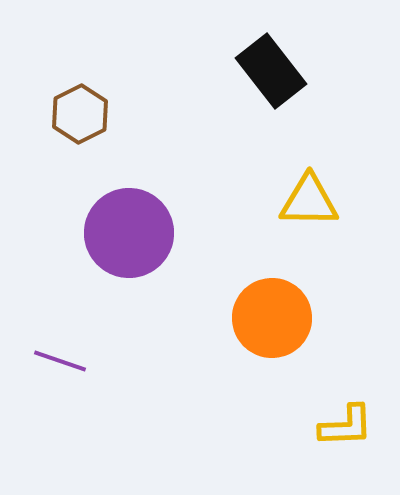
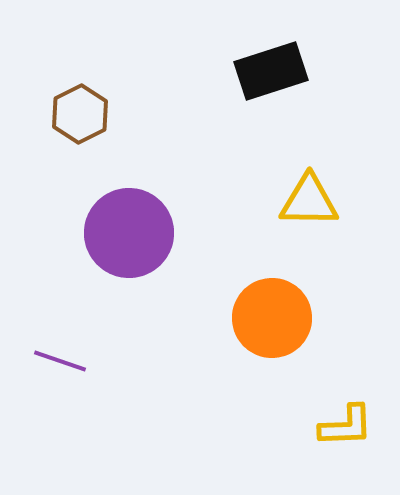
black rectangle: rotated 70 degrees counterclockwise
